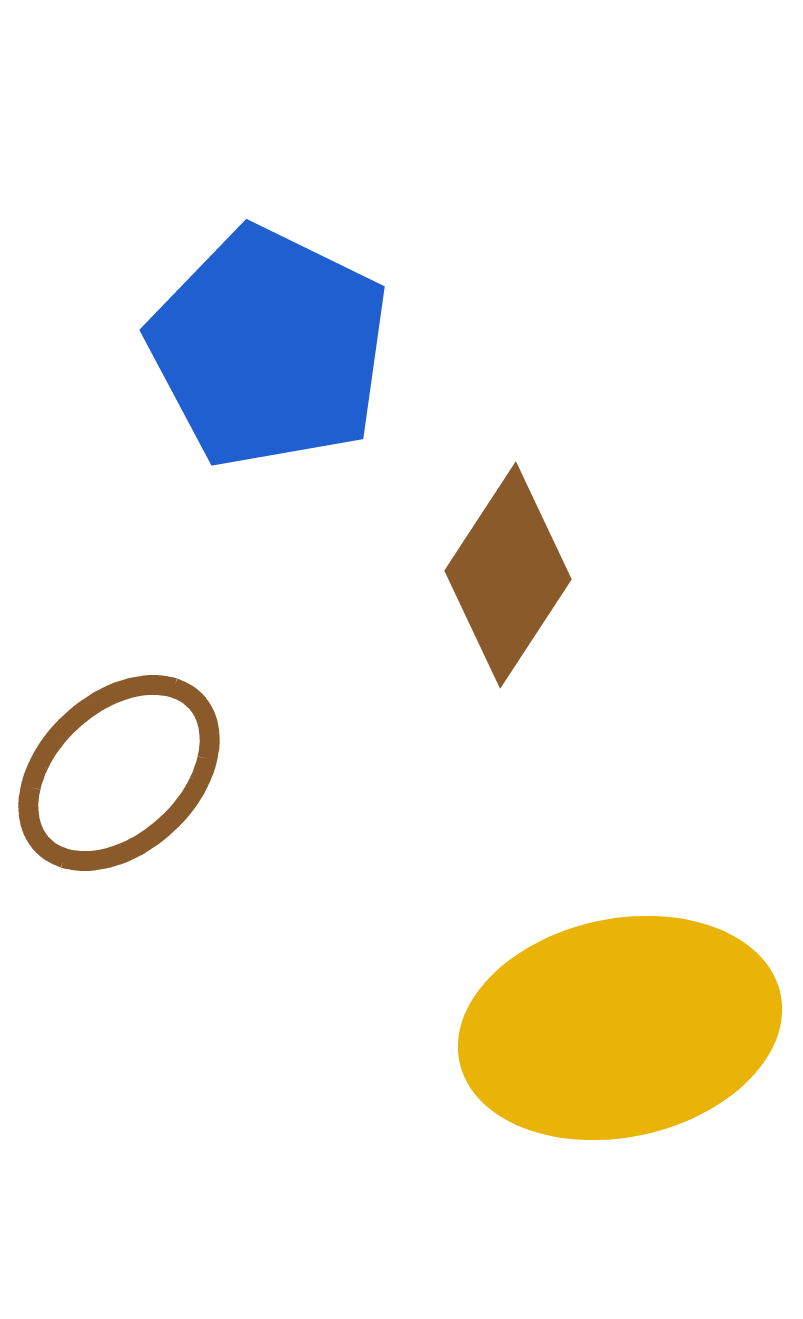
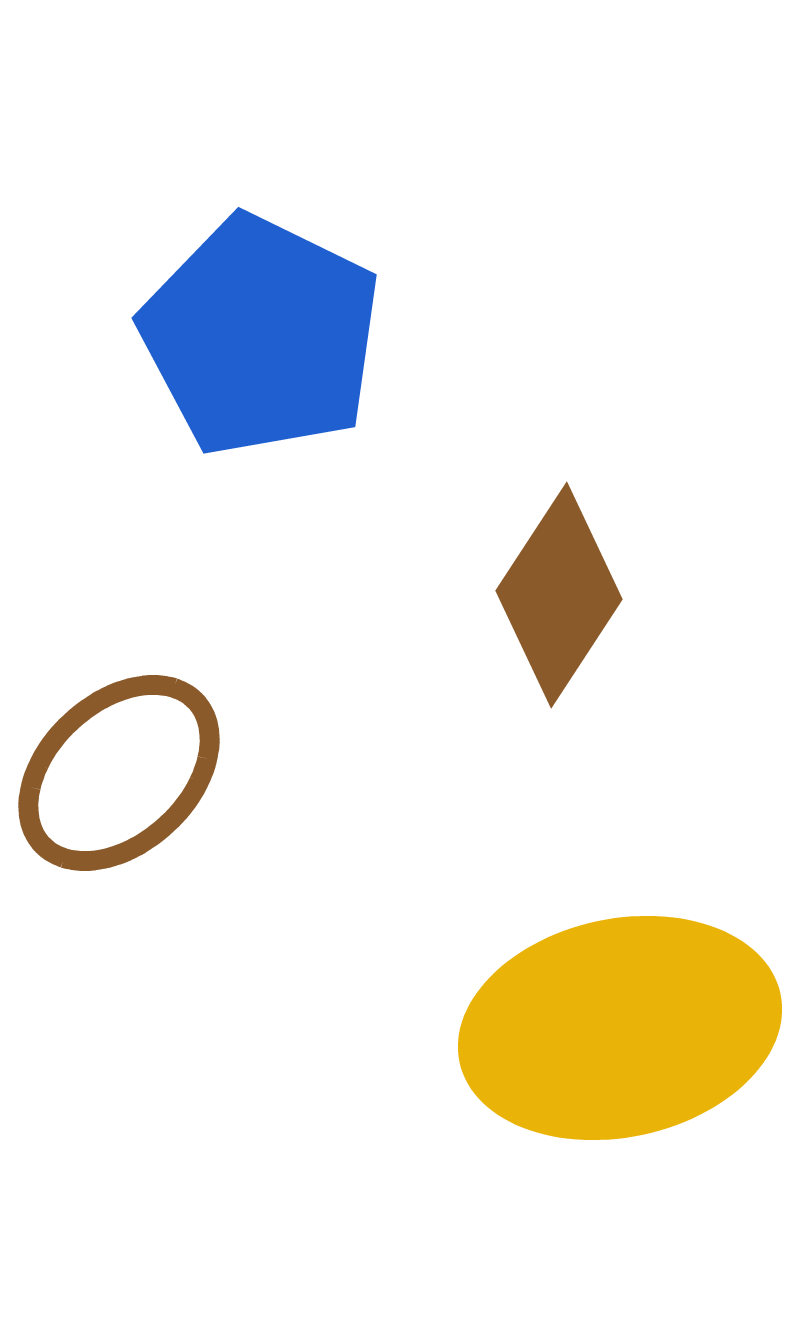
blue pentagon: moved 8 px left, 12 px up
brown diamond: moved 51 px right, 20 px down
